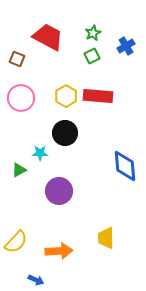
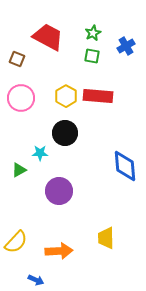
green square: rotated 35 degrees clockwise
